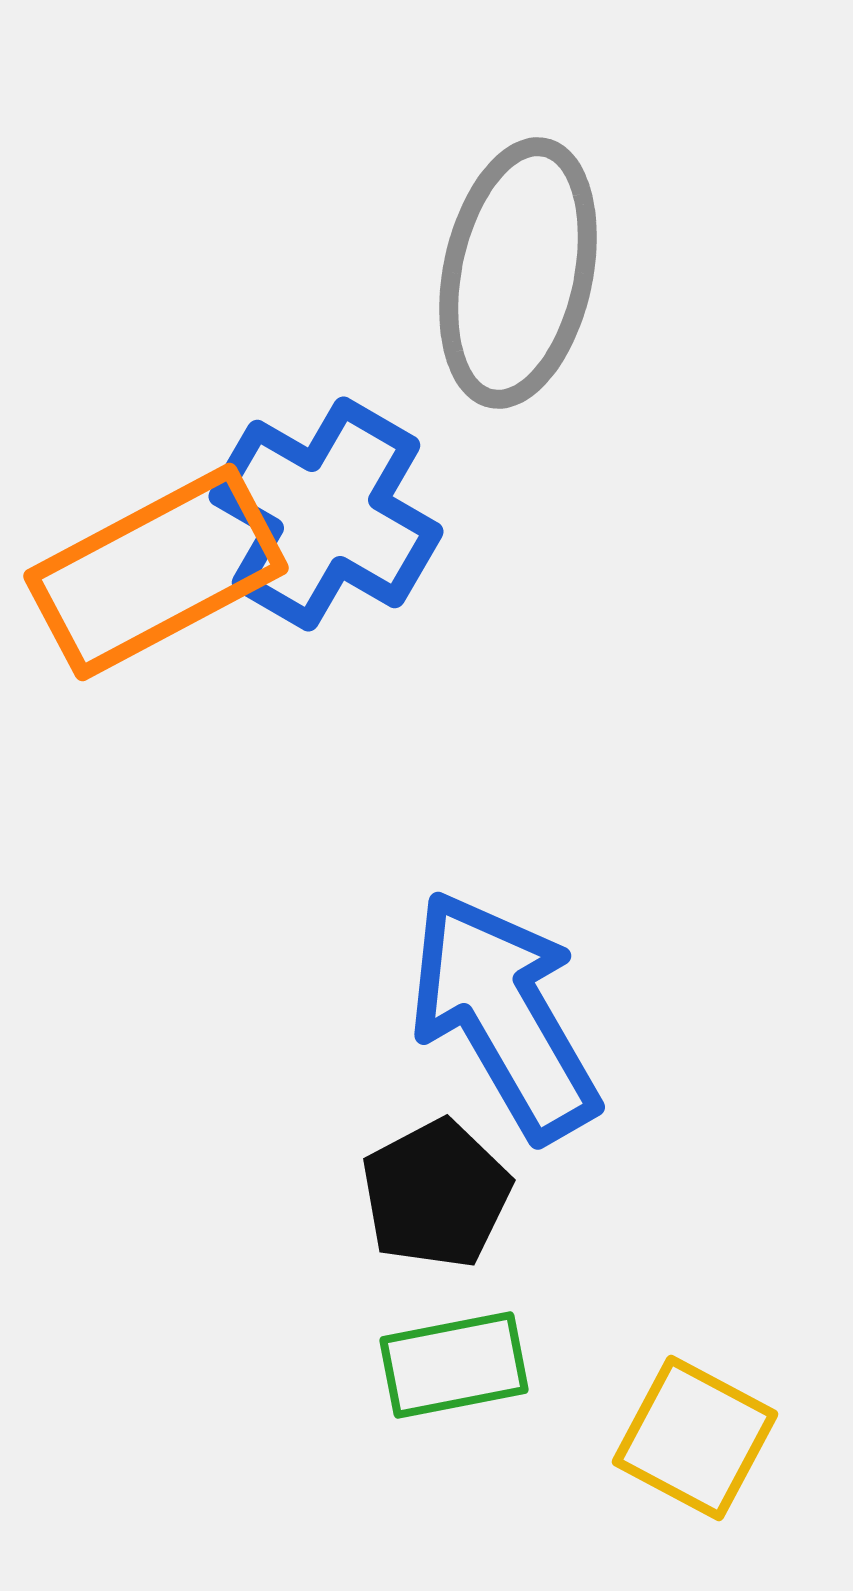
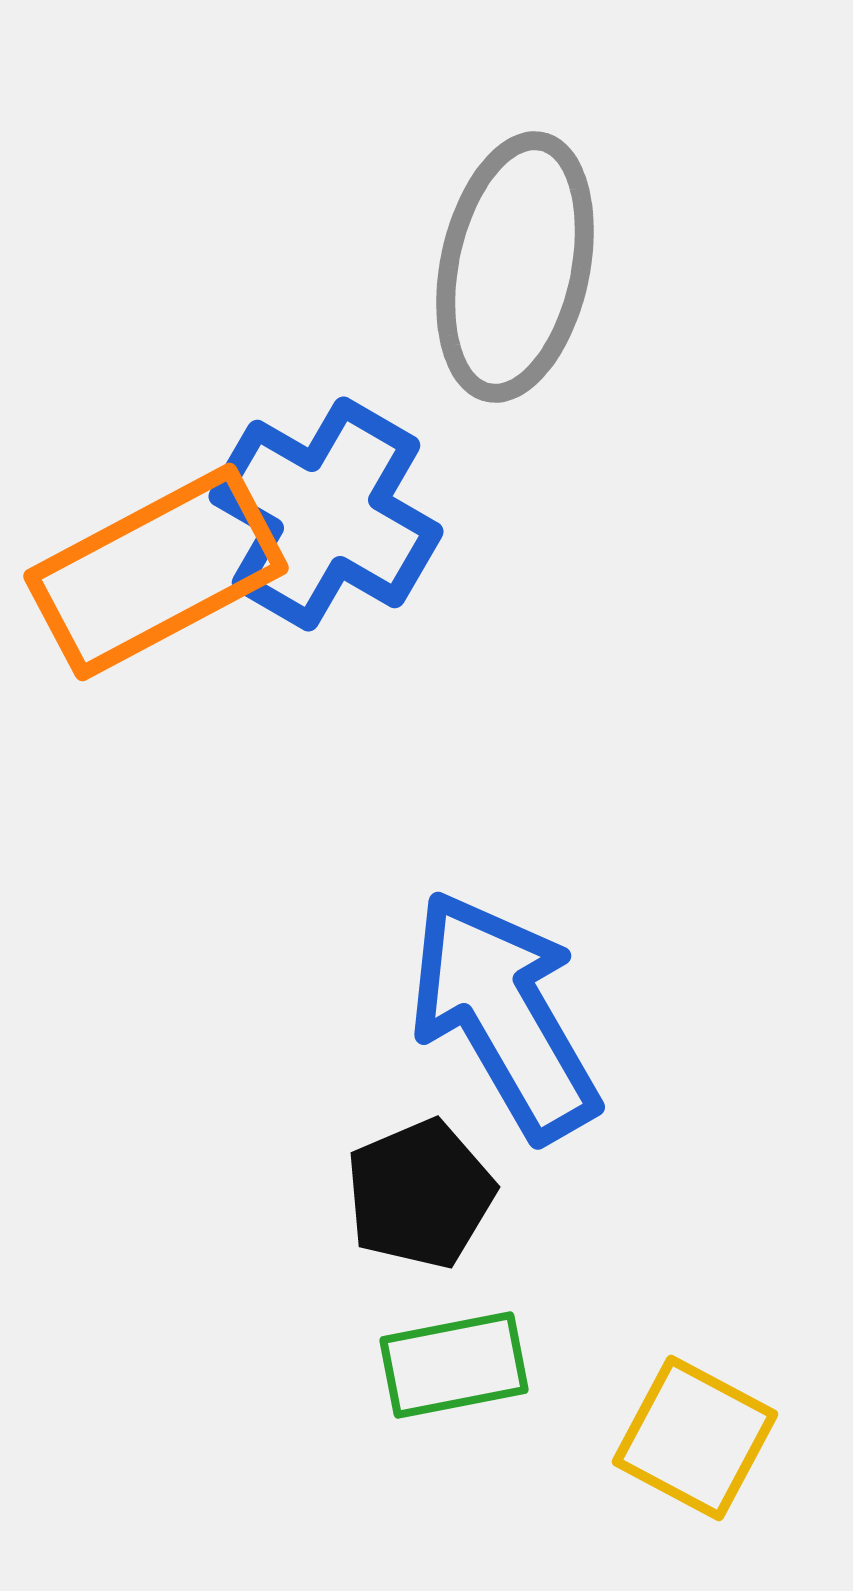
gray ellipse: moved 3 px left, 6 px up
black pentagon: moved 16 px left; rotated 5 degrees clockwise
